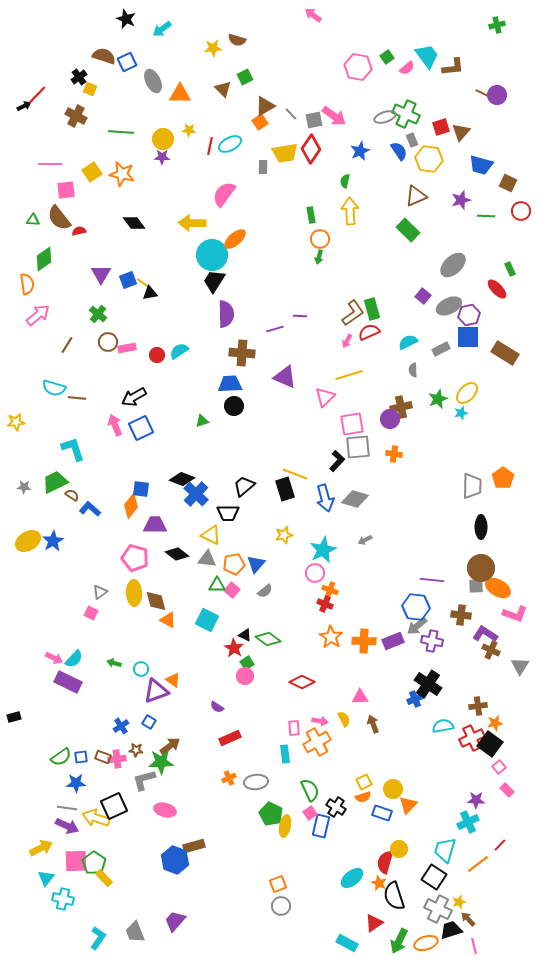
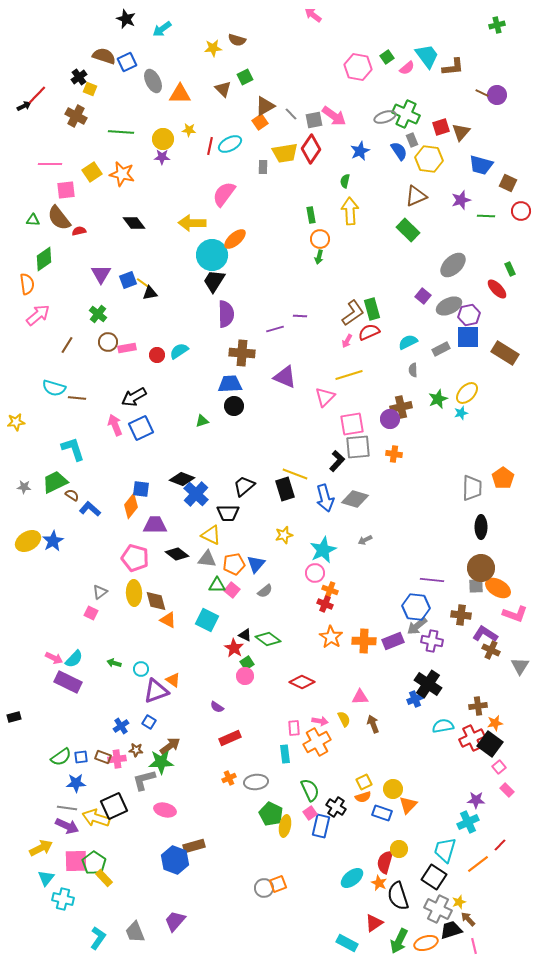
gray trapezoid at (472, 486): moved 2 px down
black semicircle at (394, 896): moved 4 px right
gray circle at (281, 906): moved 17 px left, 18 px up
